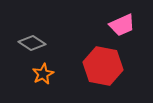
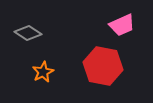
gray diamond: moved 4 px left, 10 px up
orange star: moved 2 px up
